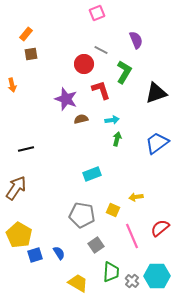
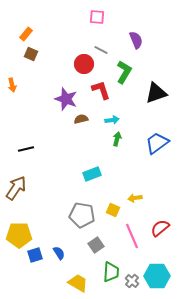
pink square: moved 4 px down; rotated 28 degrees clockwise
brown square: rotated 32 degrees clockwise
yellow arrow: moved 1 px left, 1 px down
yellow pentagon: rotated 30 degrees counterclockwise
